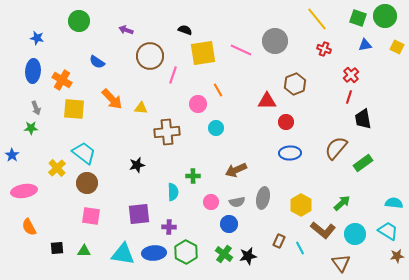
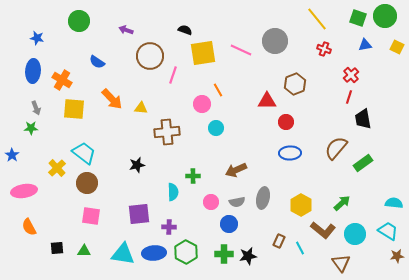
pink circle at (198, 104): moved 4 px right
green cross at (224, 254): rotated 36 degrees counterclockwise
